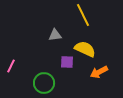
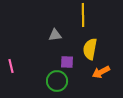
yellow line: rotated 25 degrees clockwise
yellow semicircle: moved 5 px right; rotated 105 degrees counterclockwise
pink line: rotated 40 degrees counterclockwise
orange arrow: moved 2 px right
green circle: moved 13 px right, 2 px up
